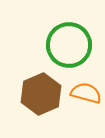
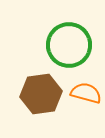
brown hexagon: rotated 15 degrees clockwise
